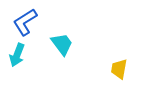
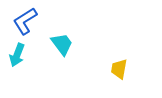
blue L-shape: moved 1 px up
